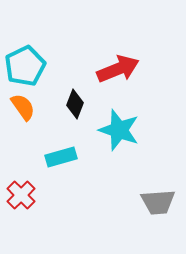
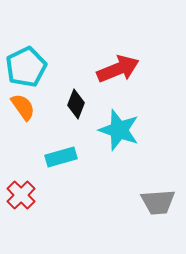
cyan pentagon: moved 1 px right, 1 px down
black diamond: moved 1 px right
